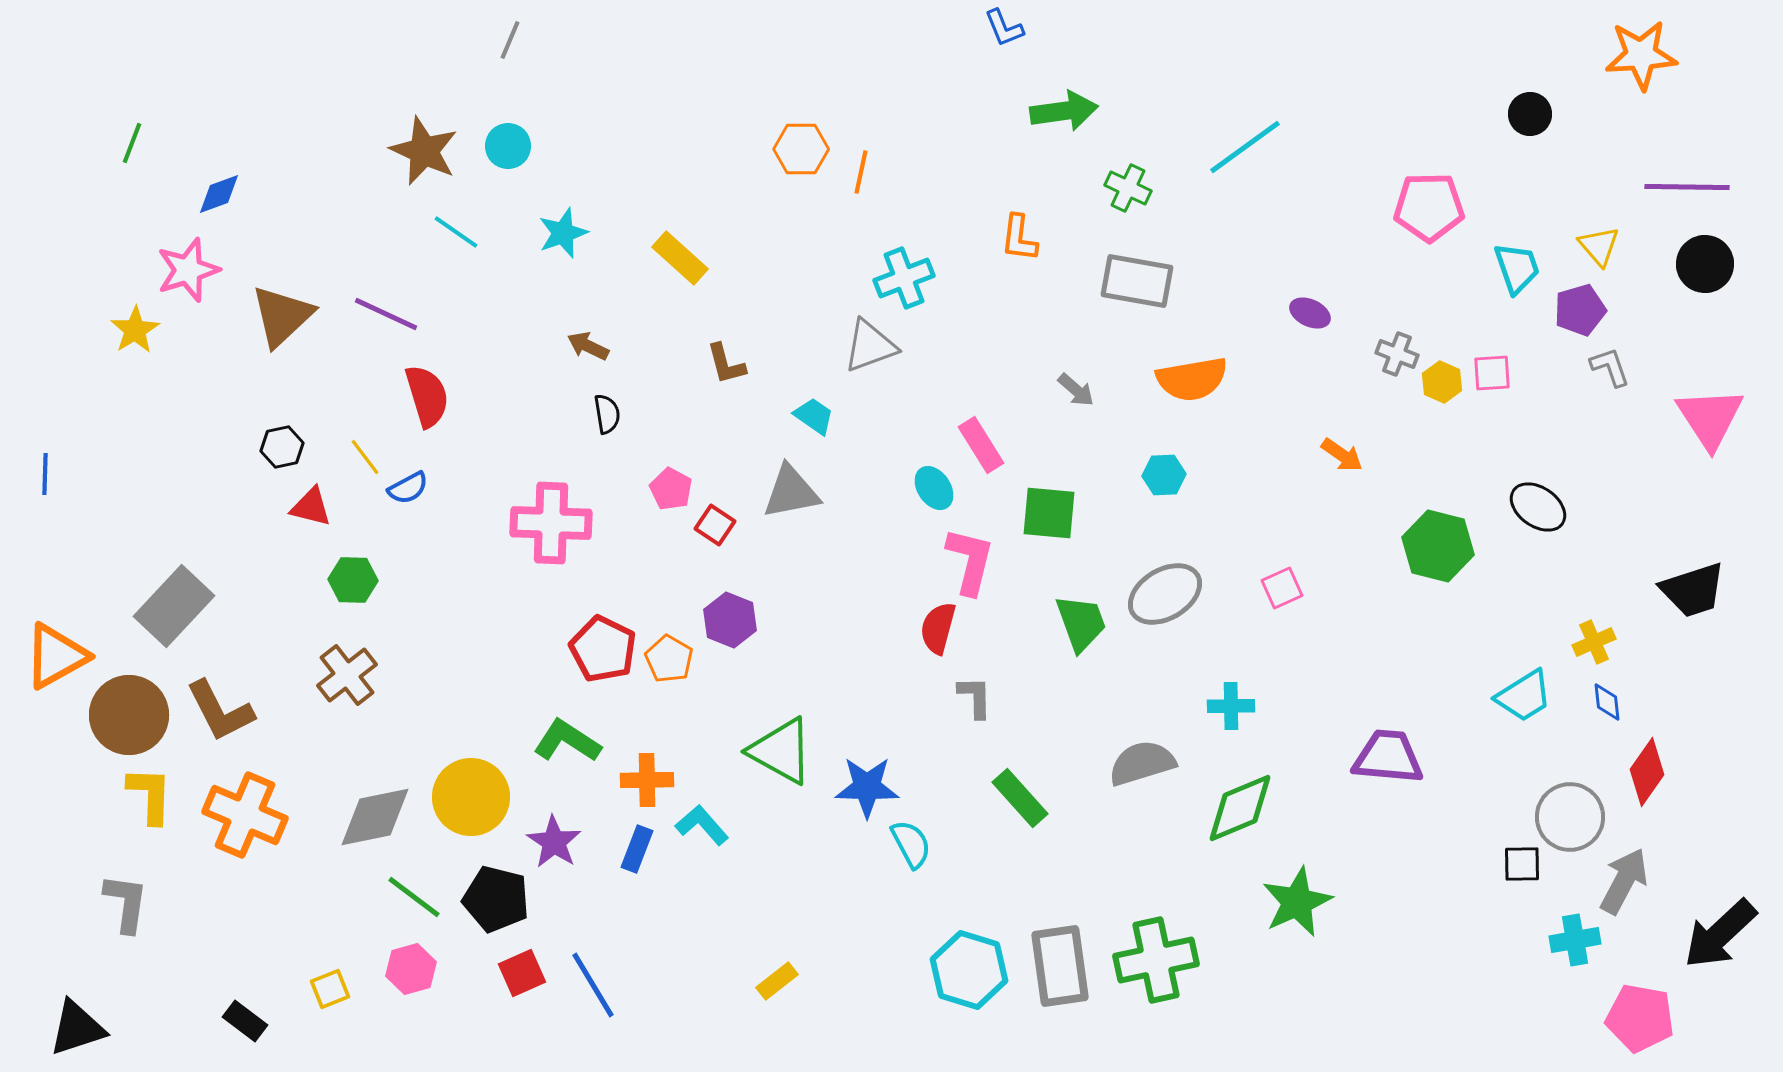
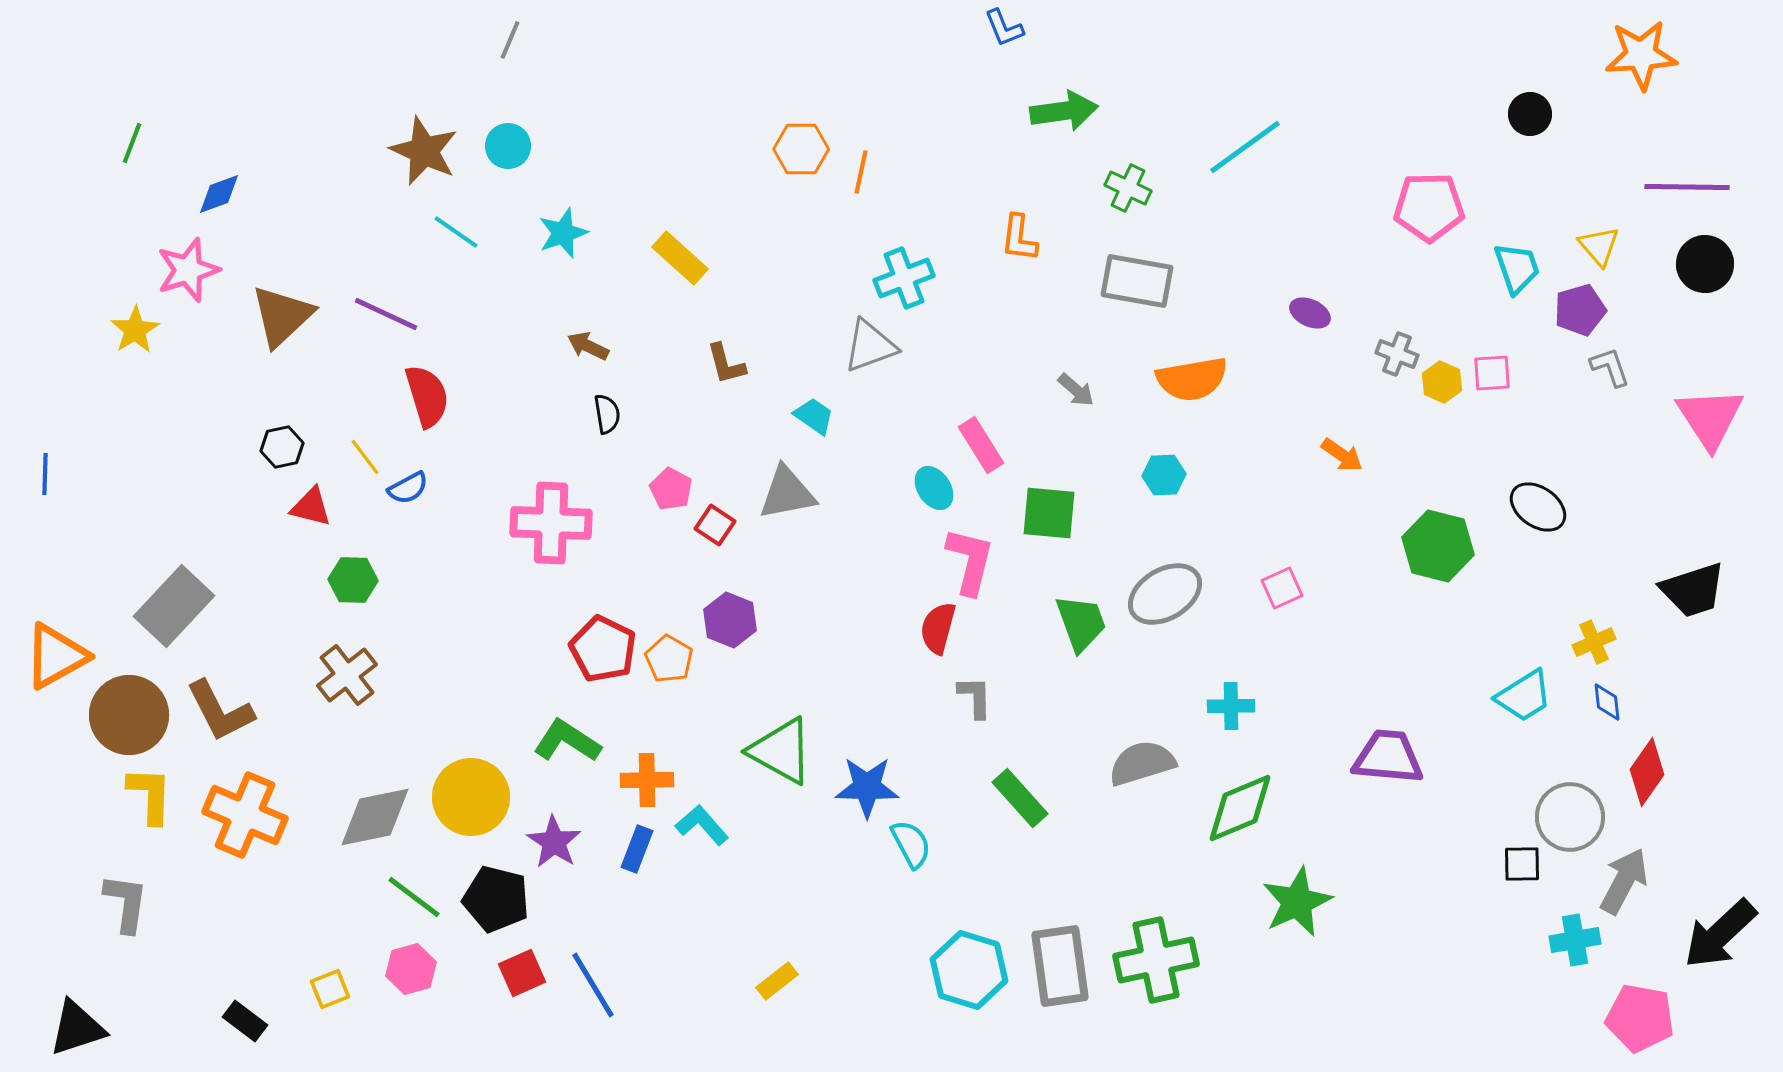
gray triangle at (791, 492): moved 4 px left, 1 px down
